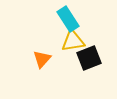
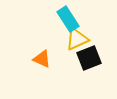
yellow triangle: moved 4 px right, 2 px up; rotated 15 degrees counterclockwise
orange triangle: rotated 48 degrees counterclockwise
